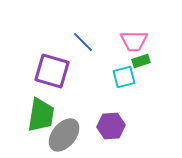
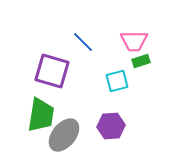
cyan square: moved 7 px left, 4 px down
